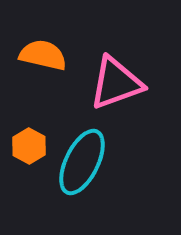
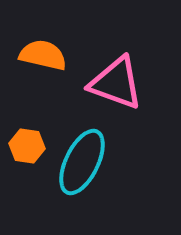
pink triangle: rotated 40 degrees clockwise
orange hexagon: moved 2 px left; rotated 20 degrees counterclockwise
